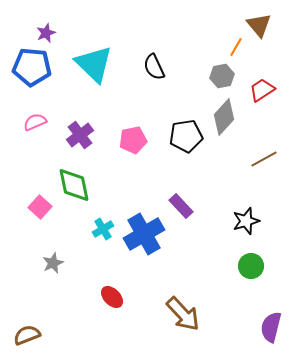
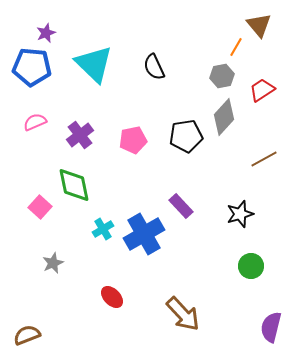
black star: moved 6 px left, 7 px up
